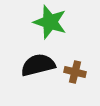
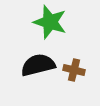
brown cross: moved 1 px left, 2 px up
